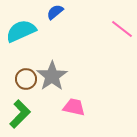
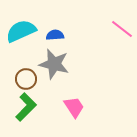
blue semicircle: moved 23 px down; rotated 36 degrees clockwise
gray star: moved 2 px right, 12 px up; rotated 24 degrees counterclockwise
pink trapezoid: rotated 45 degrees clockwise
green L-shape: moved 6 px right, 7 px up
